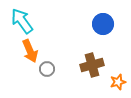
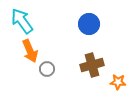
blue circle: moved 14 px left
orange star: rotated 21 degrees clockwise
